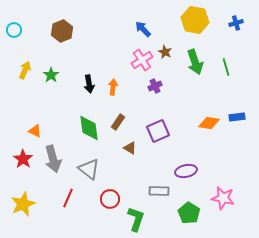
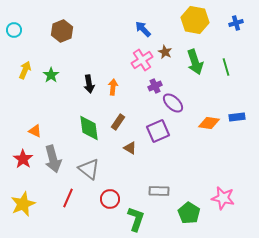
purple ellipse: moved 13 px left, 68 px up; rotated 55 degrees clockwise
